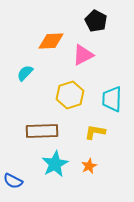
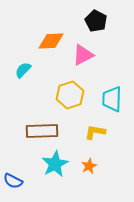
cyan semicircle: moved 2 px left, 3 px up
